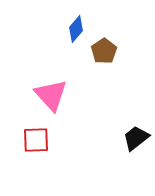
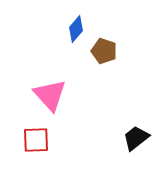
brown pentagon: rotated 20 degrees counterclockwise
pink triangle: moved 1 px left
